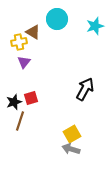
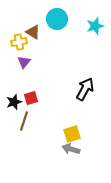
brown line: moved 4 px right
yellow square: rotated 12 degrees clockwise
